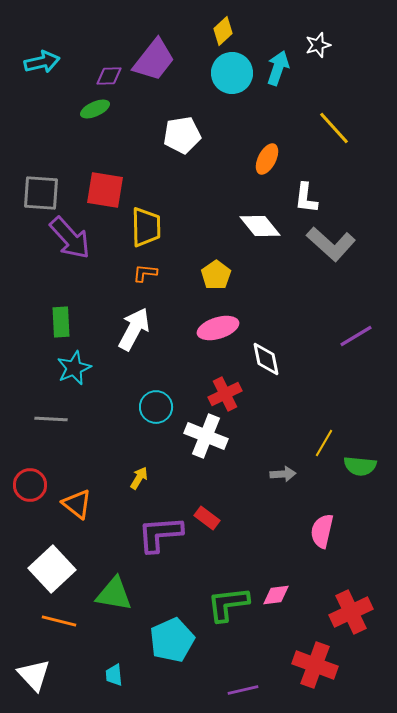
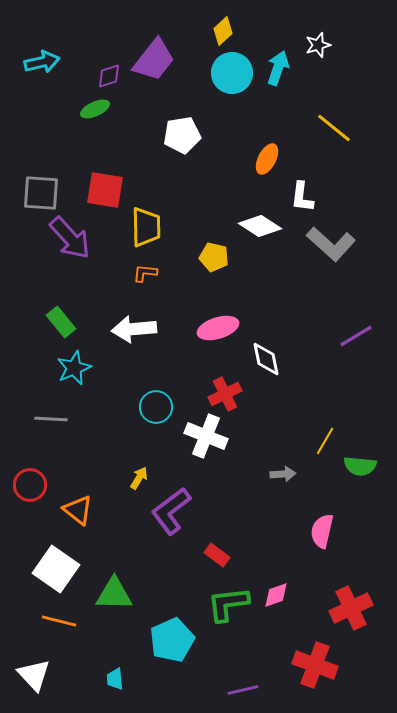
purple diamond at (109, 76): rotated 16 degrees counterclockwise
yellow line at (334, 128): rotated 9 degrees counterclockwise
white L-shape at (306, 198): moved 4 px left, 1 px up
white diamond at (260, 226): rotated 18 degrees counterclockwise
yellow pentagon at (216, 275): moved 2 px left, 18 px up; rotated 24 degrees counterclockwise
green rectangle at (61, 322): rotated 36 degrees counterclockwise
white arrow at (134, 329): rotated 123 degrees counterclockwise
yellow line at (324, 443): moved 1 px right, 2 px up
orange triangle at (77, 504): moved 1 px right, 6 px down
red rectangle at (207, 518): moved 10 px right, 37 px down
purple L-shape at (160, 534): moved 11 px right, 23 px up; rotated 33 degrees counterclockwise
white square at (52, 569): moved 4 px right; rotated 12 degrees counterclockwise
green triangle at (114, 594): rotated 9 degrees counterclockwise
pink diamond at (276, 595): rotated 12 degrees counterclockwise
red cross at (351, 612): moved 4 px up
cyan trapezoid at (114, 675): moved 1 px right, 4 px down
